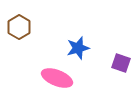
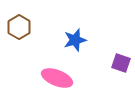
blue star: moved 3 px left, 8 px up
